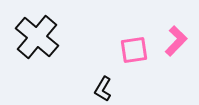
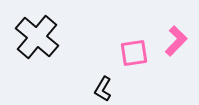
pink square: moved 3 px down
